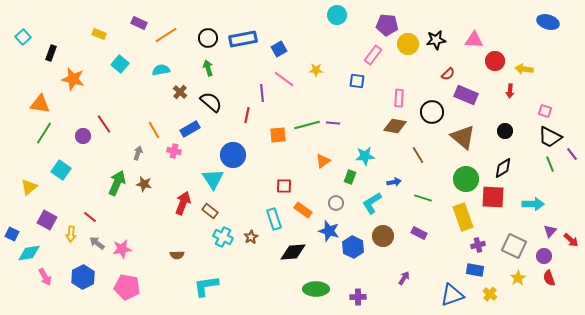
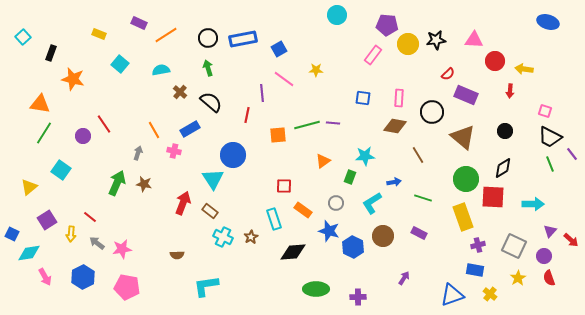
blue square at (357, 81): moved 6 px right, 17 px down
purple square at (47, 220): rotated 30 degrees clockwise
